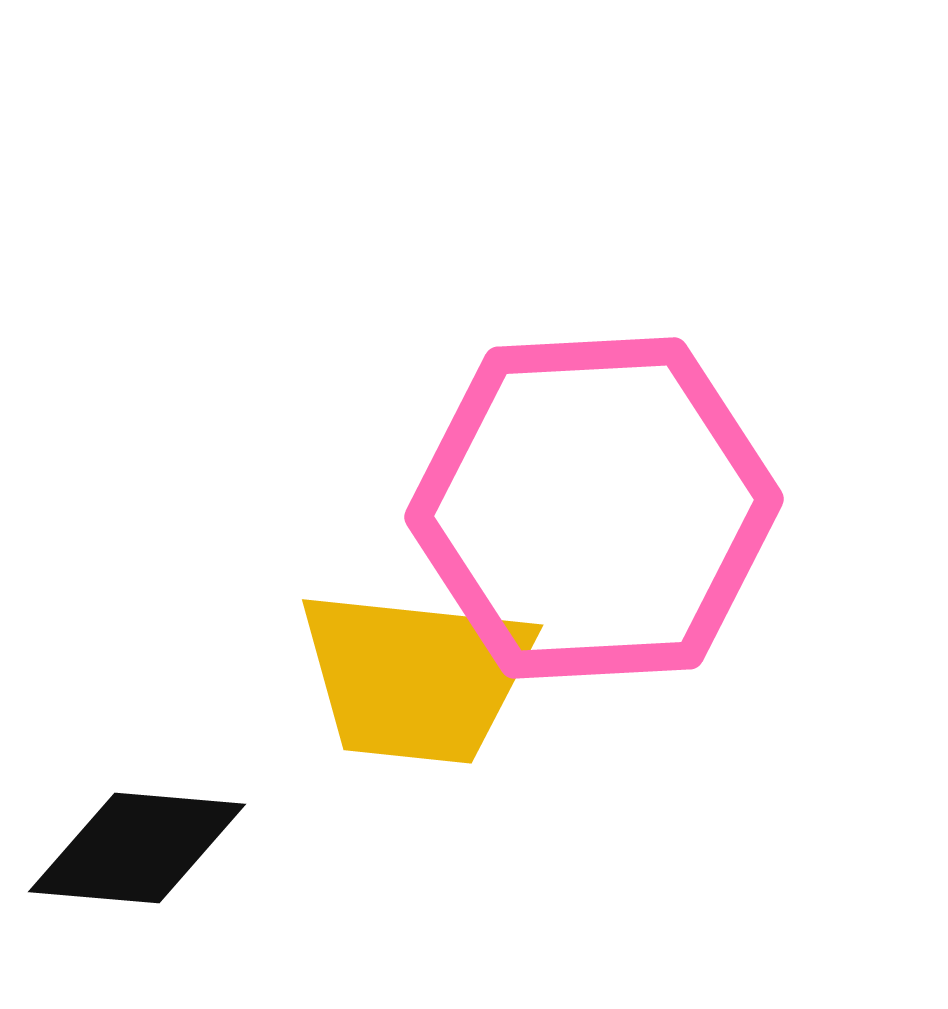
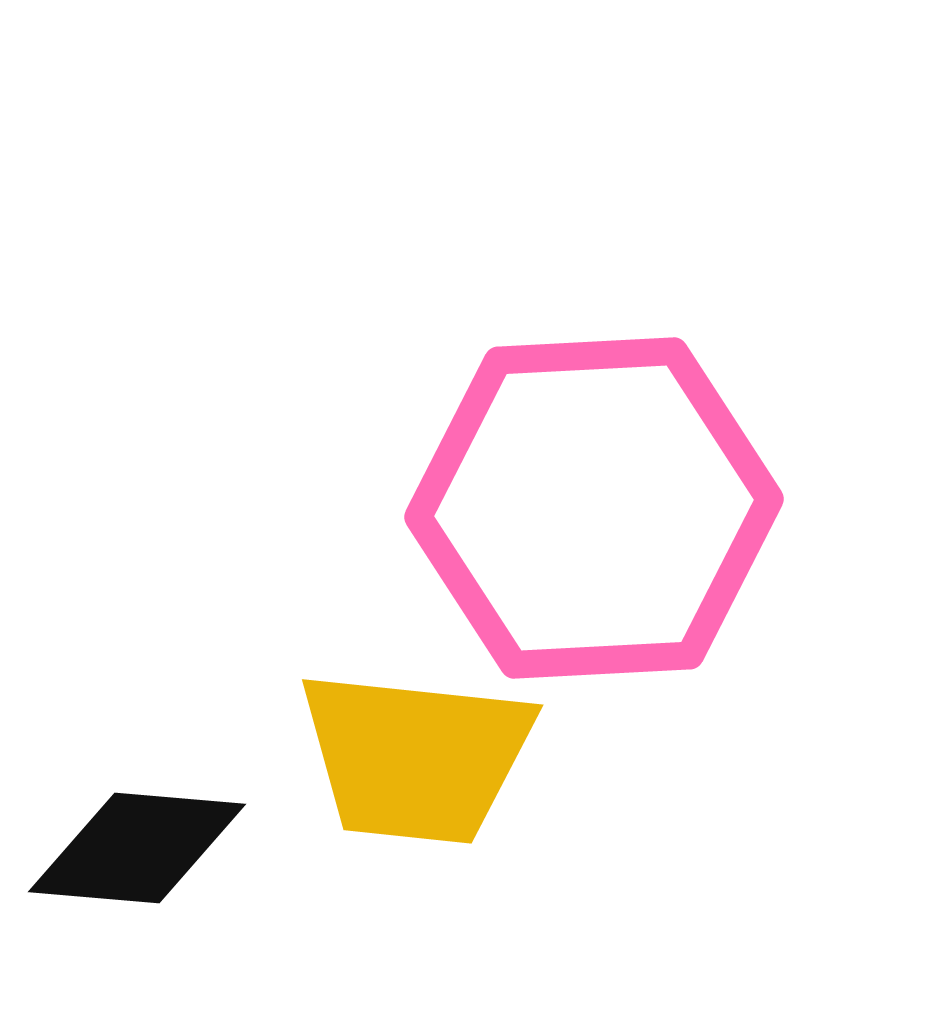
yellow trapezoid: moved 80 px down
